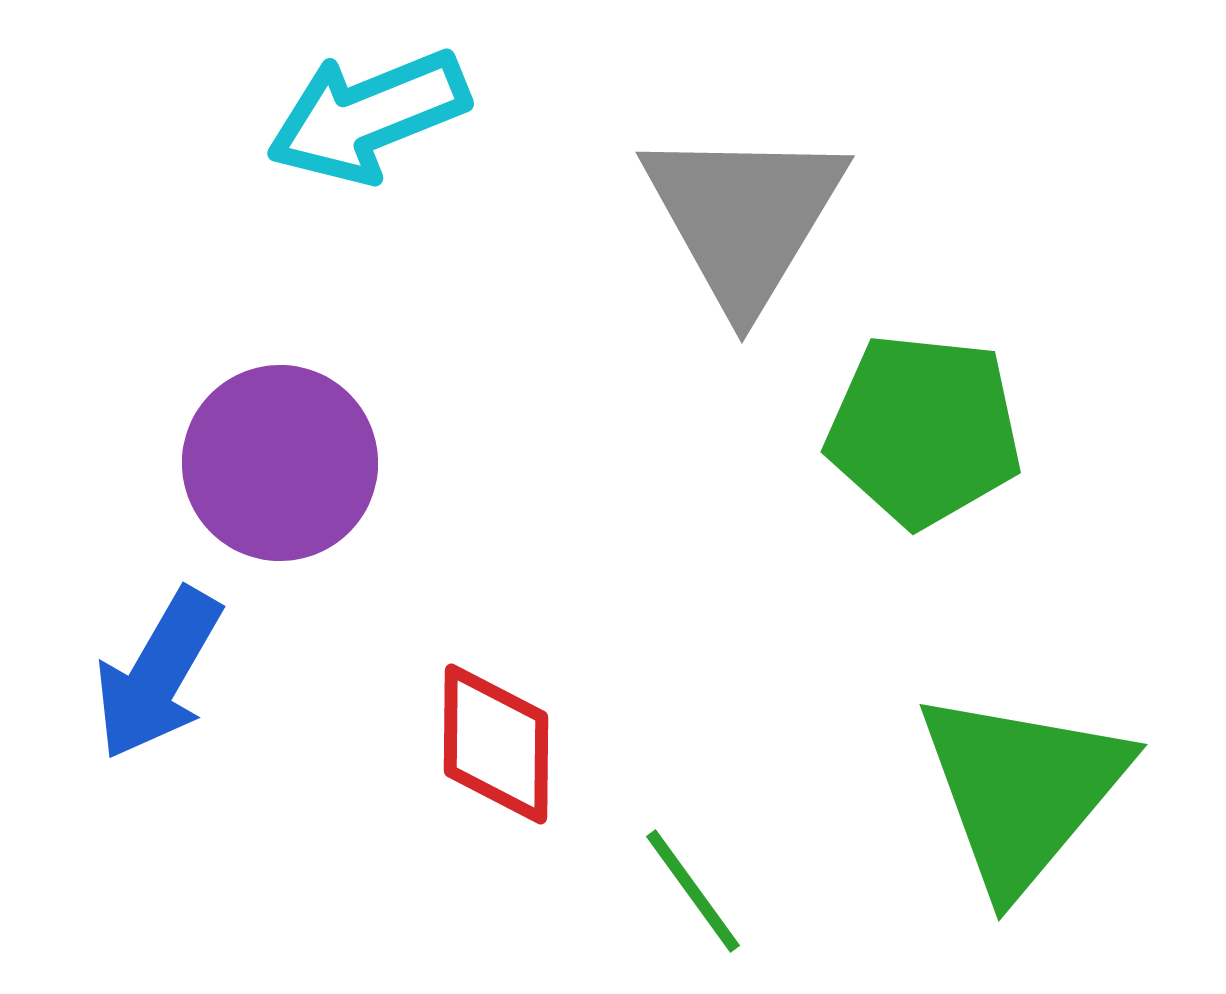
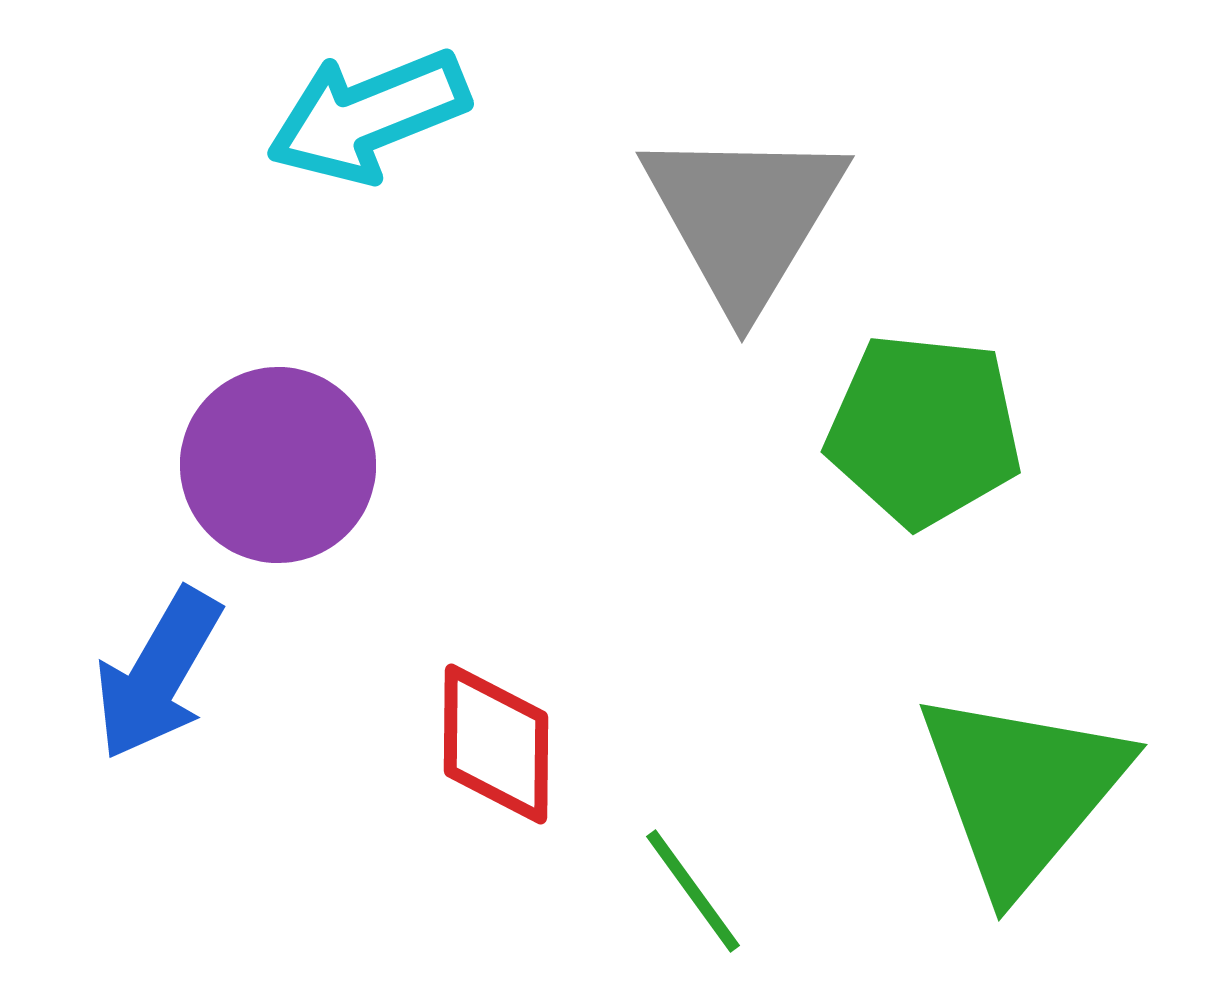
purple circle: moved 2 px left, 2 px down
